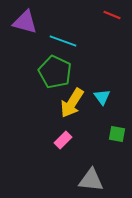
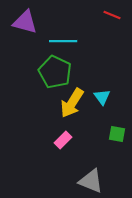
cyan line: rotated 20 degrees counterclockwise
gray triangle: moved 1 px down; rotated 16 degrees clockwise
